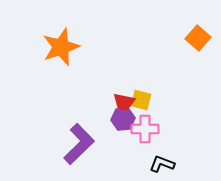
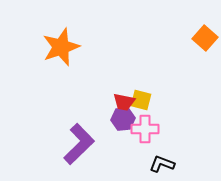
orange square: moved 7 px right
